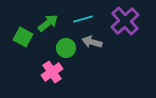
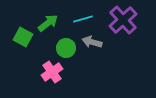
purple cross: moved 2 px left, 1 px up
